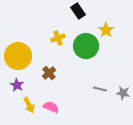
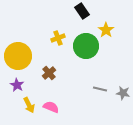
black rectangle: moved 4 px right
